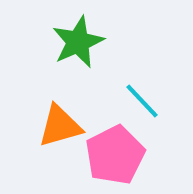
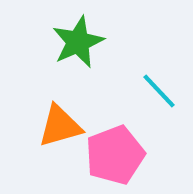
cyan line: moved 17 px right, 10 px up
pink pentagon: rotated 6 degrees clockwise
